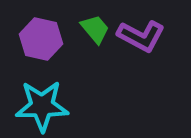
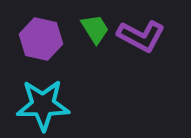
green trapezoid: rotated 8 degrees clockwise
cyan star: moved 1 px right, 1 px up
